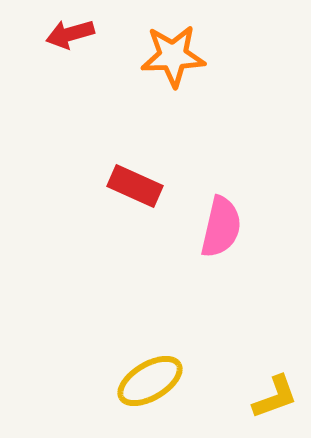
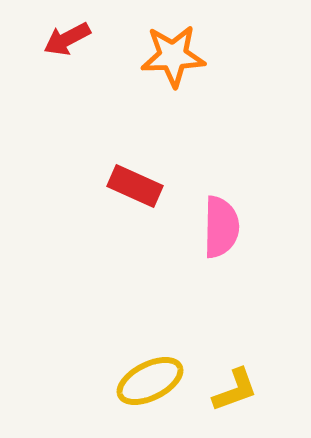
red arrow: moved 3 px left, 5 px down; rotated 12 degrees counterclockwise
pink semicircle: rotated 12 degrees counterclockwise
yellow ellipse: rotated 4 degrees clockwise
yellow L-shape: moved 40 px left, 7 px up
